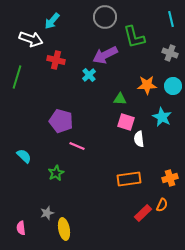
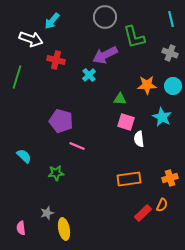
green star: rotated 21 degrees clockwise
